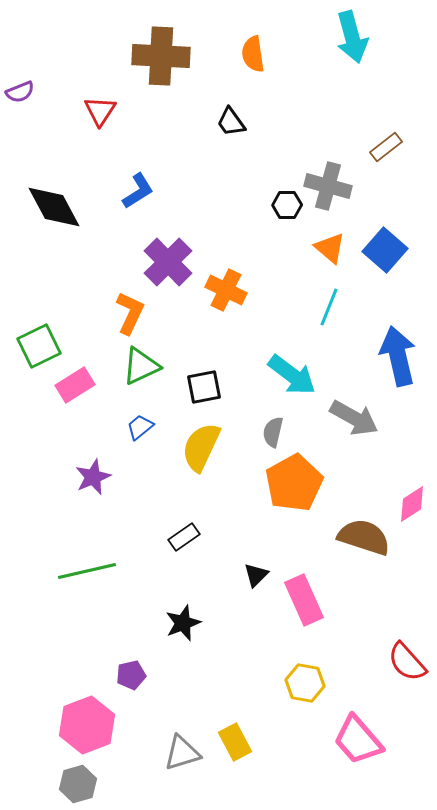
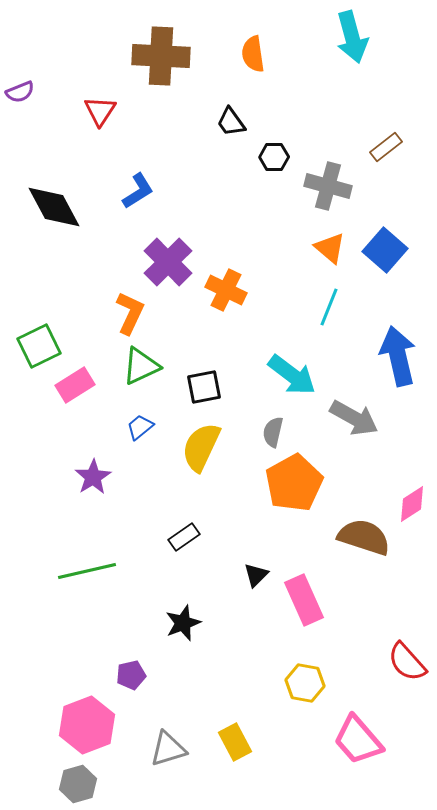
black hexagon at (287, 205): moved 13 px left, 48 px up
purple star at (93, 477): rotated 9 degrees counterclockwise
gray triangle at (182, 753): moved 14 px left, 4 px up
